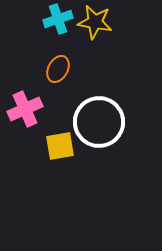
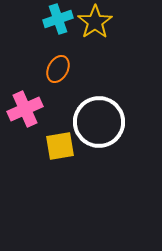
yellow star: rotated 28 degrees clockwise
